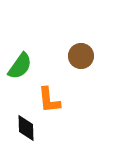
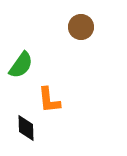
brown circle: moved 29 px up
green semicircle: moved 1 px right, 1 px up
